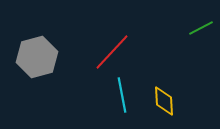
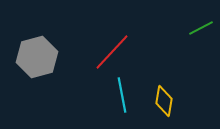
yellow diamond: rotated 12 degrees clockwise
